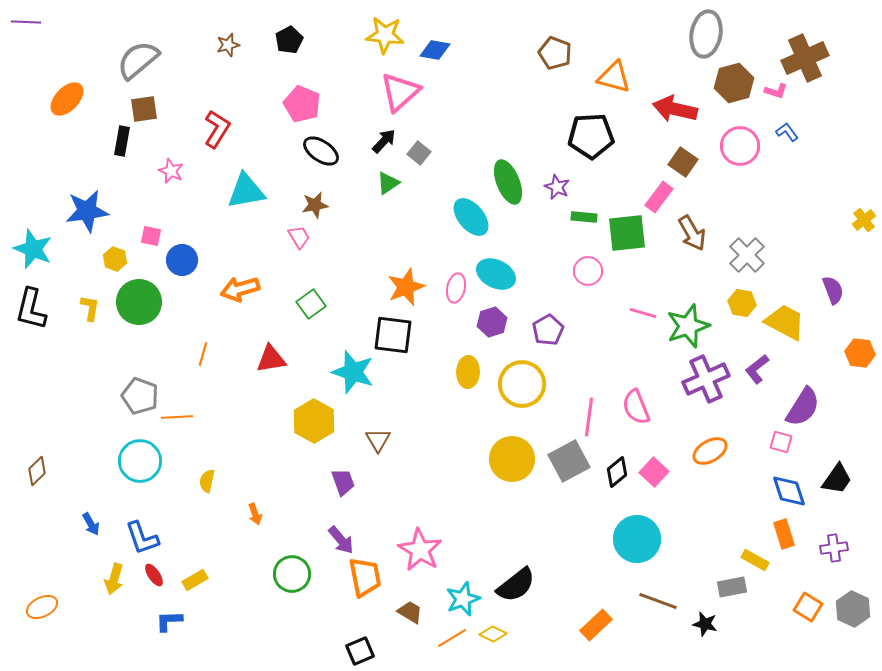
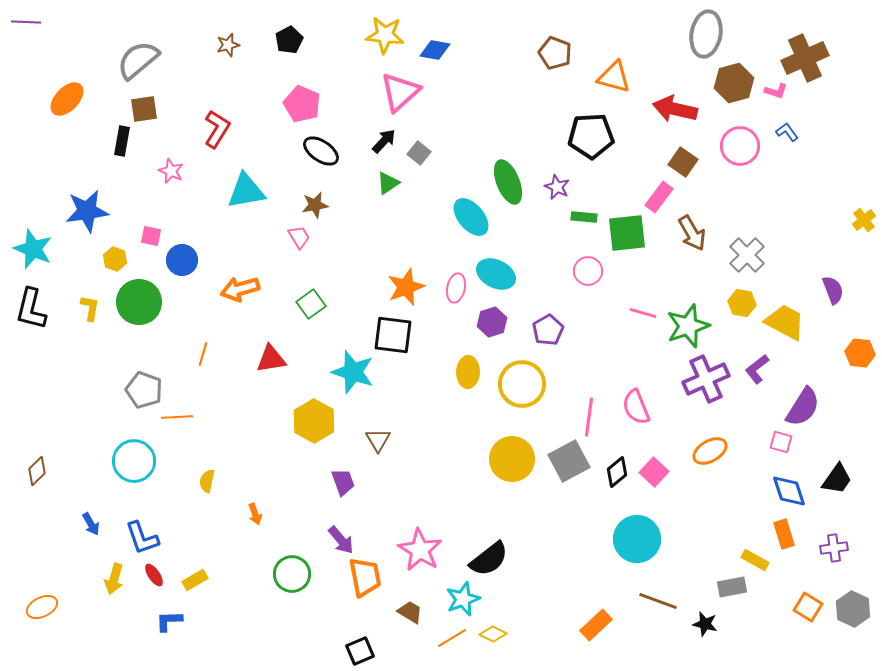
gray pentagon at (140, 396): moved 4 px right, 6 px up
cyan circle at (140, 461): moved 6 px left
black semicircle at (516, 585): moved 27 px left, 26 px up
